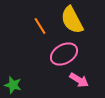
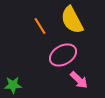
pink ellipse: moved 1 px left, 1 px down
pink arrow: rotated 12 degrees clockwise
green star: rotated 18 degrees counterclockwise
